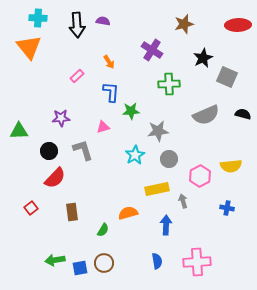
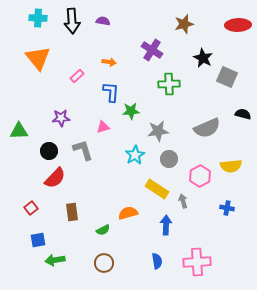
black arrow: moved 5 px left, 4 px up
orange triangle: moved 9 px right, 11 px down
black star: rotated 18 degrees counterclockwise
orange arrow: rotated 48 degrees counterclockwise
gray semicircle: moved 1 px right, 13 px down
yellow rectangle: rotated 45 degrees clockwise
green semicircle: rotated 32 degrees clockwise
blue square: moved 42 px left, 28 px up
